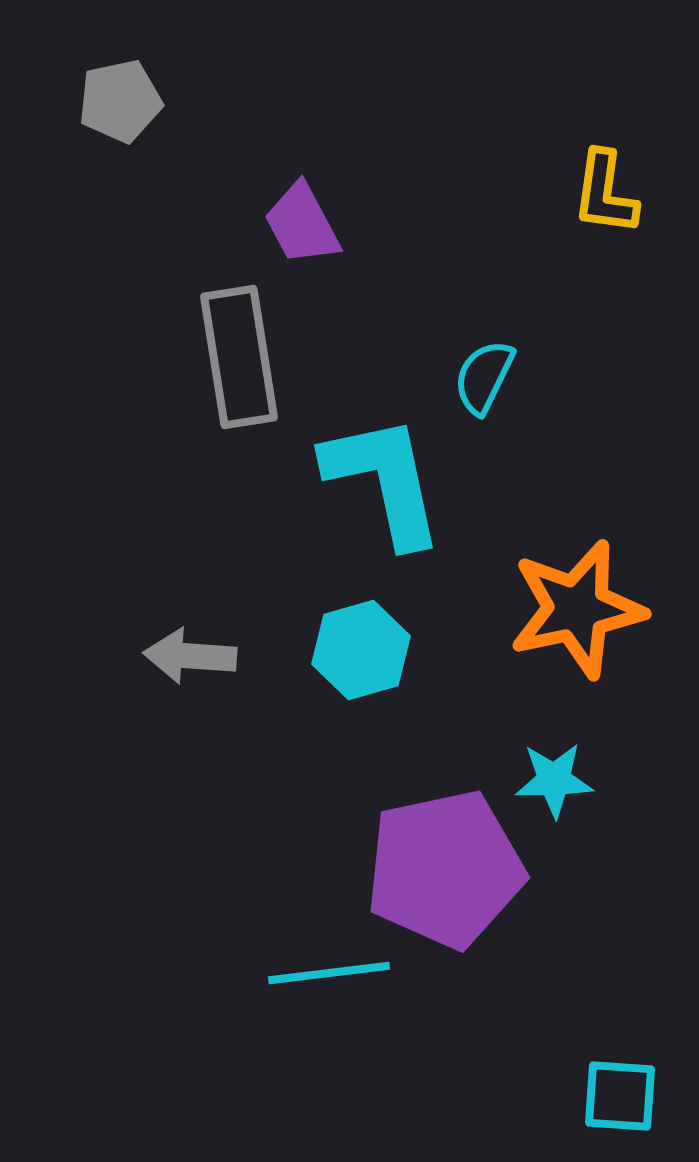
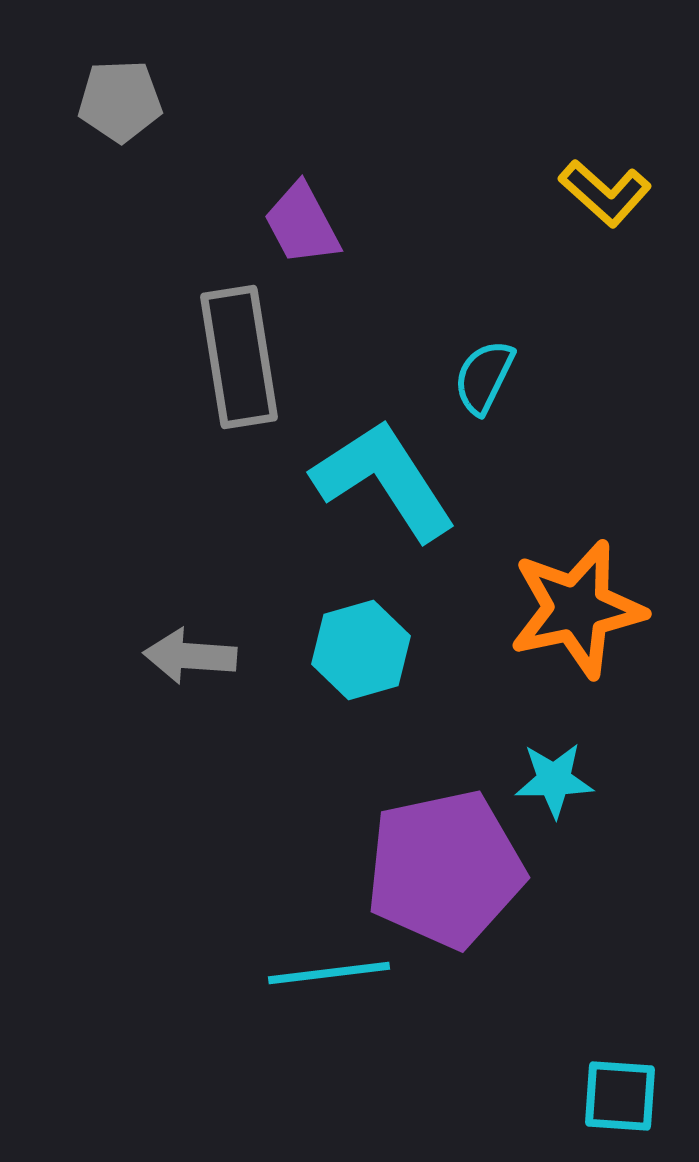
gray pentagon: rotated 10 degrees clockwise
yellow L-shape: rotated 56 degrees counterclockwise
cyan L-shape: rotated 21 degrees counterclockwise
